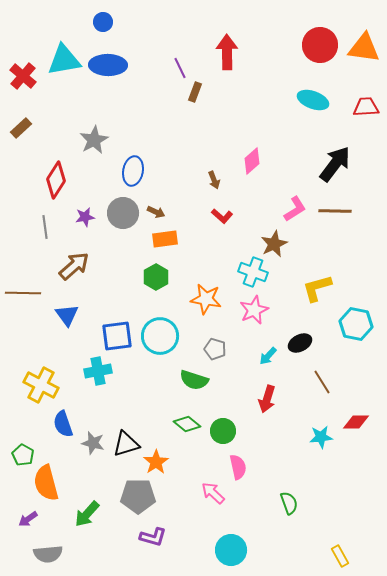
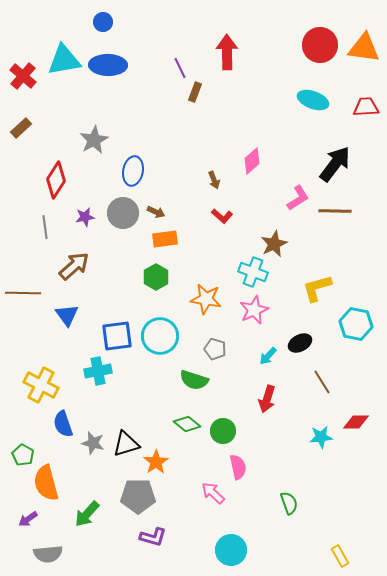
pink L-shape at (295, 209): moved 3 px right, 11 px up
